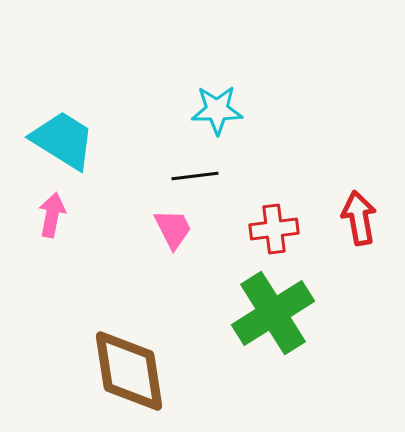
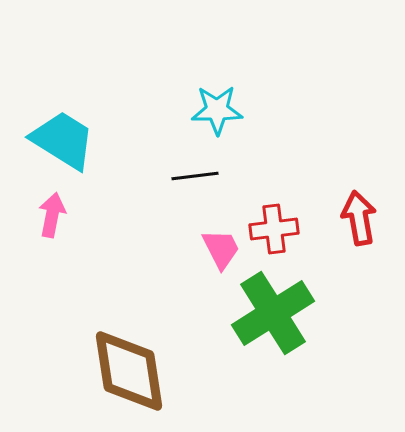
pink trapezoid: moved 48 px right, 20 px down
